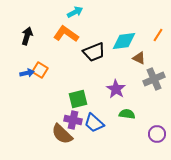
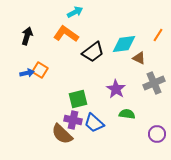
cyan diamond: moved 3 px down
black trapezoid: moved 1 px left; rotated 15 degrees counterclockwise
gray cross: moved 4 px down
